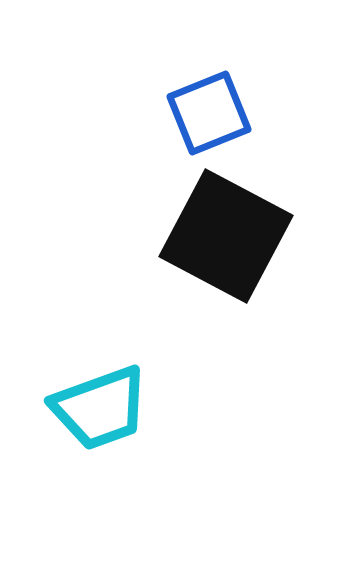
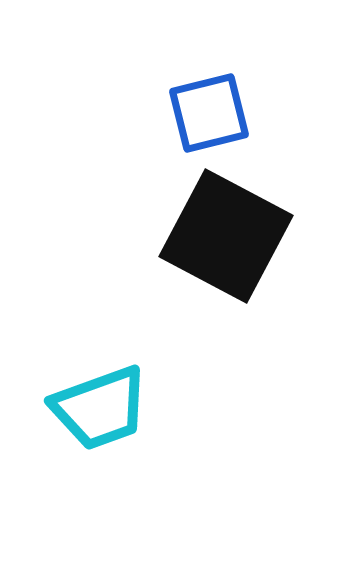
blue square: rotated 8 degrees clockwise
